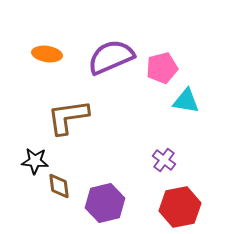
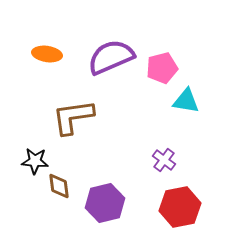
brown L-shape: moved 5 px right
